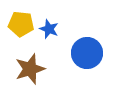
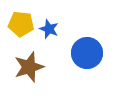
brown star: moved 1 px left, 2 px up
